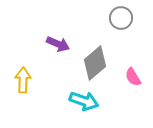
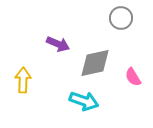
gray diamond: rotated 28 degrees clockwise
